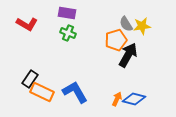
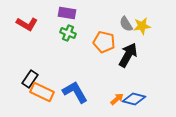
orange pentagon: moved 12 px left, 2 px down; rotated 30 degrees clockwise
orange arrow: rotated 24 degrees clockwise
